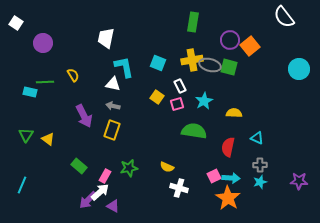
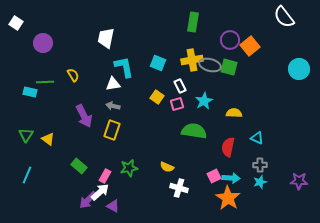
white triangle at (113, 84): rotated 21 degrees counterclockwise
cyan line at (22, 185): moved 5 px right, 10 px up
